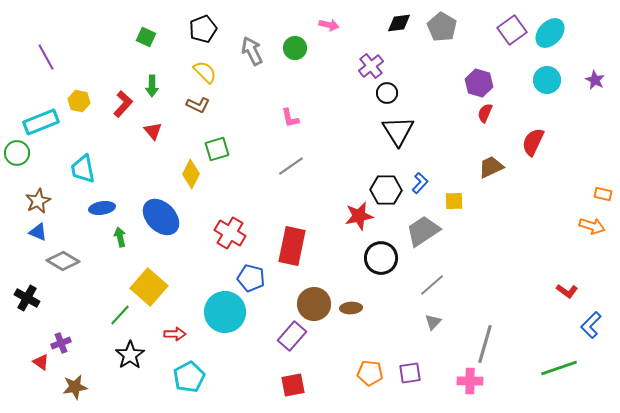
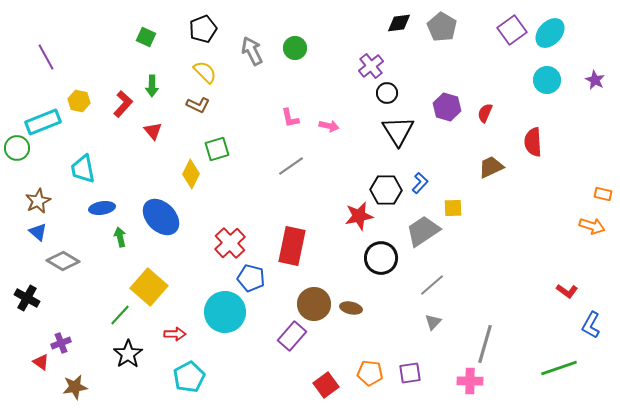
pink arrow at (329, 25): moved 101 px down
purple hexagon at (479, 83): moved 32 px left, 24 px down
cyan rectangle at (41, 122): moved 2 px right
red semicircle at (533, 142): rotated 28 degrees counterclockwise
green circle at (17, 153): moved 5 px up
yellow square at (454, 201): moved 1 px left, 7 px down
blue triangle at (38, 232): rotated 18 degrees clockwise
red cross at (230, 233): moved 10 px down; rotated 16 degrees clockwise
brown ellipse at (351, 308): rotated 15 degrees clockwise
blue L-shape at (591, 325): rotated 16 degrees counterclockwise
black star at (130, 355): moved 2 px left, 1 px up
red square at (293, 385): moved 33 px right; rotated 25 degrees counterclockwise
